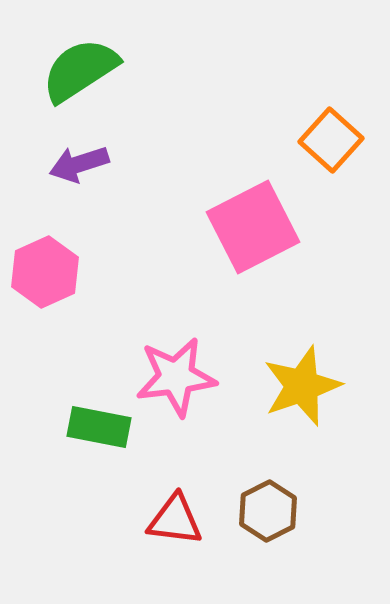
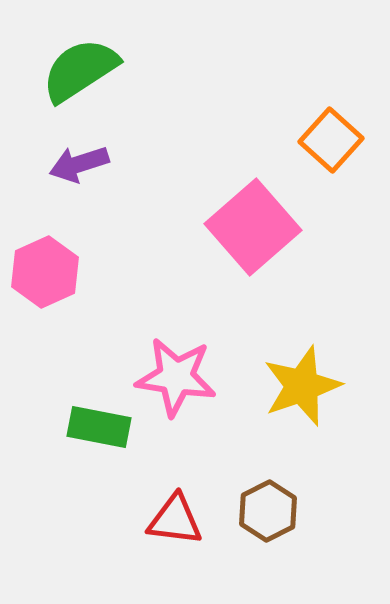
pink square: rotated 14 degrees counterclockwise
pink star: rotated 16 degrees clockwise
